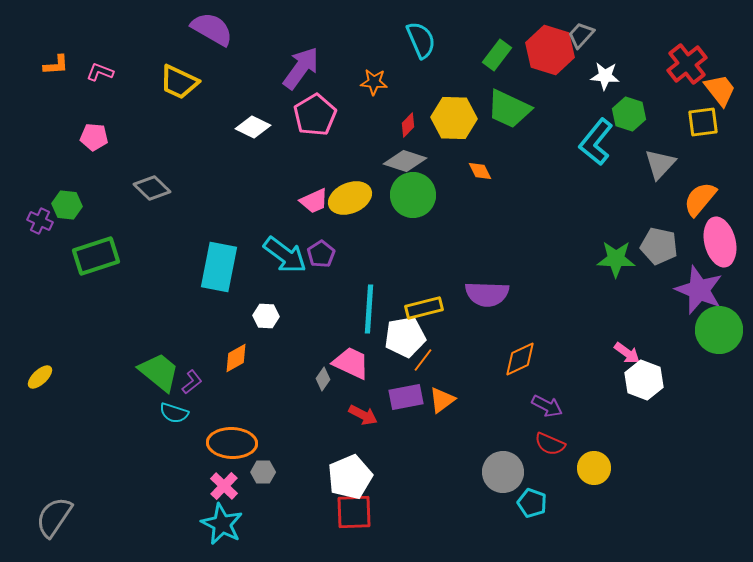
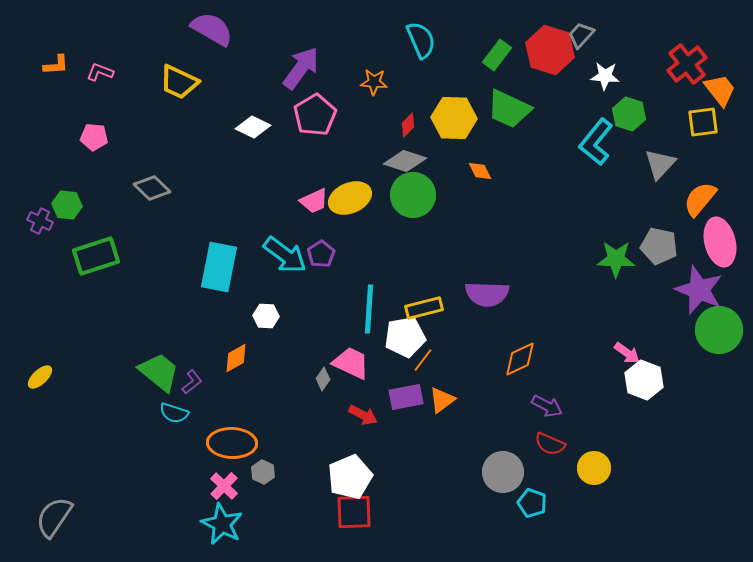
gray hexagon at (263, 472): rotated 25 degrees clockwise
